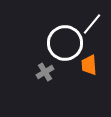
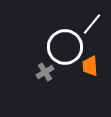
white circle: moved 4 px down
orange trapezoid: moved 1 px right, 1 px down
